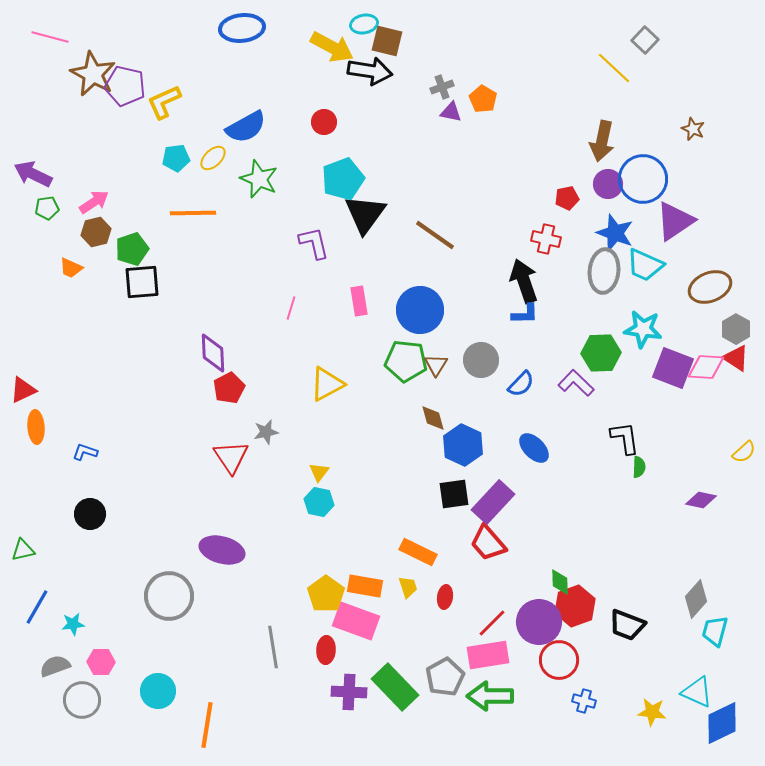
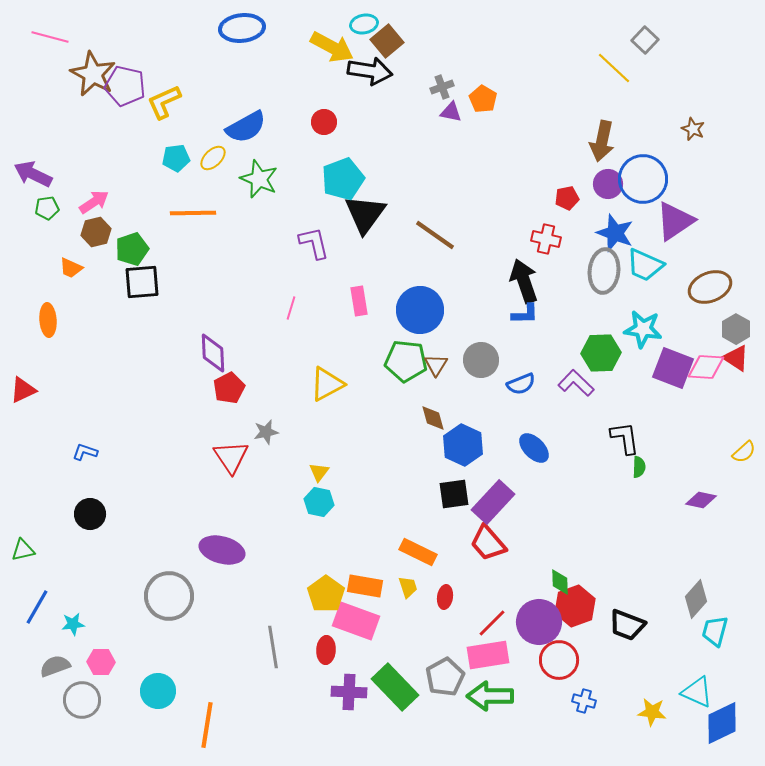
brown square at (387, 41): rotated 36 degrees clockwise
blue semicircle at (521, 384): rotated 24 degrees clockwise
orange ellipse at (36, 427): moved 12 px right, 107 px up
